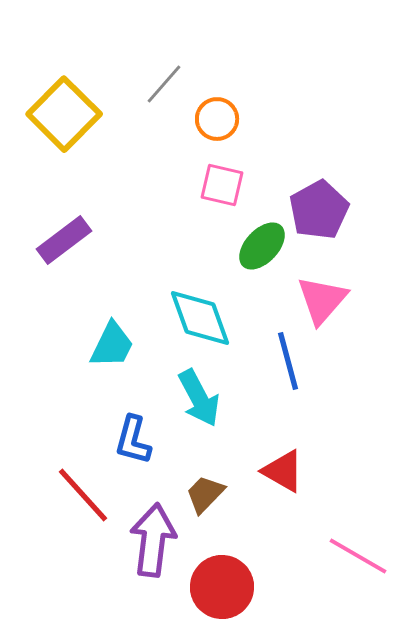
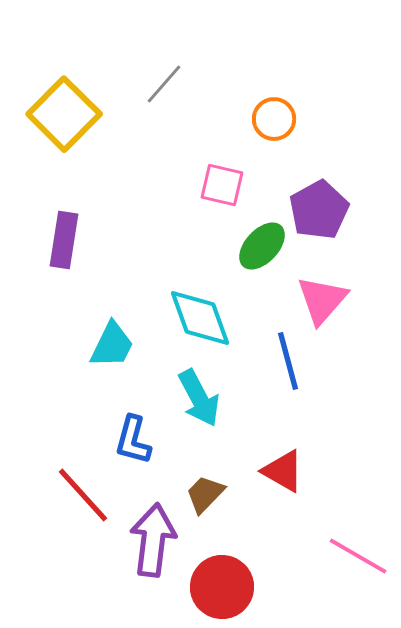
orange circle: moved 57 px right
purple rectangle: rotated 44 degrees counterclockwise
